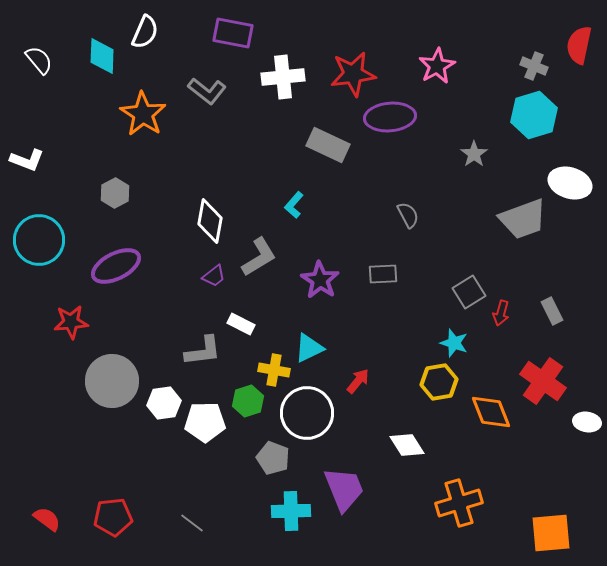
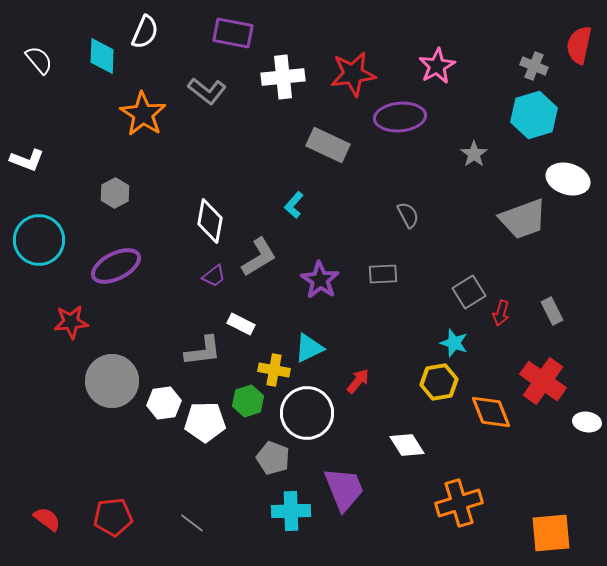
purple ellipse at (390, 117): moved 10 px right
white ellipse at (570, 183): moved 2 px left, 4 px up
